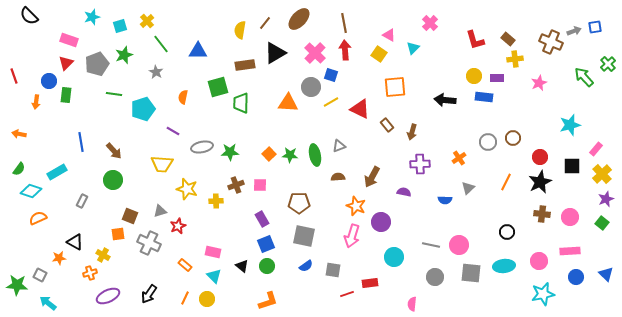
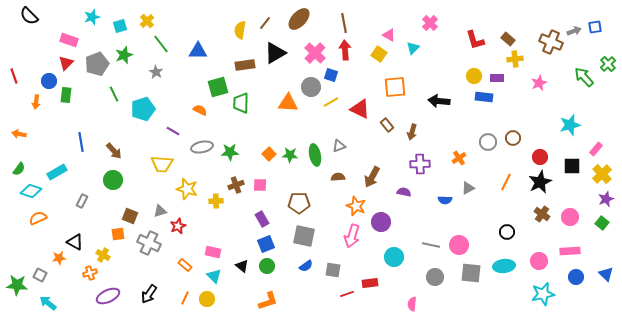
green line at (114, 94): rotated 56 degrees clockwise
orange semicircle at (183, 97): moved 17 px right, 13 px down; rotated 104 degrees clockwise
black arrow at (445, 100): moved 6 px left, 1 px down
gray triangle at (468, 188): rotated 16 degrees clockwise
brown cross at (542, 214): rotated 28 degrees clockwise
